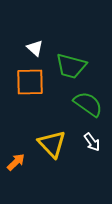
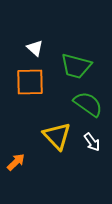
green trapezoid: moved 5 px right
yellow triangle: moved 5 px right, 8 px up
